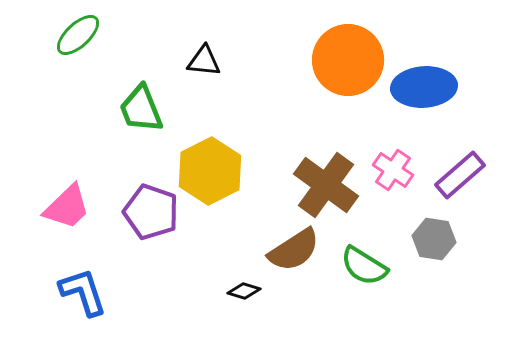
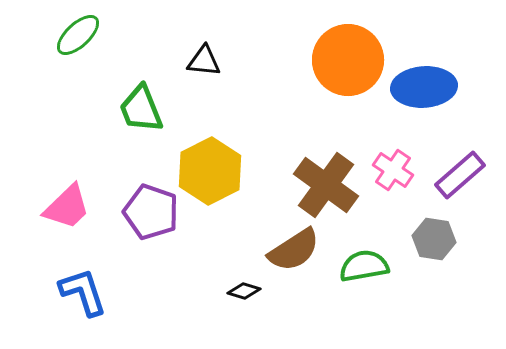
green semicircle: rotated 138 degrees clockwise
